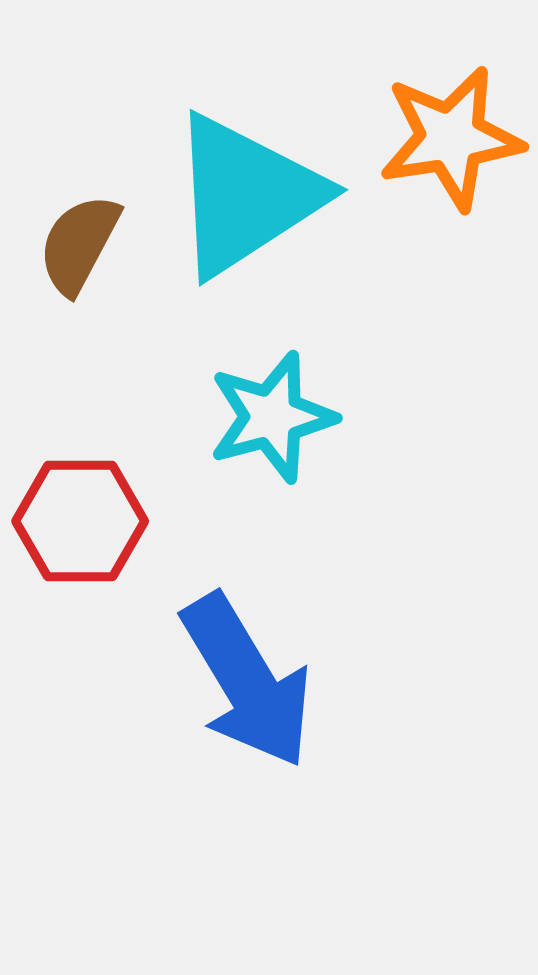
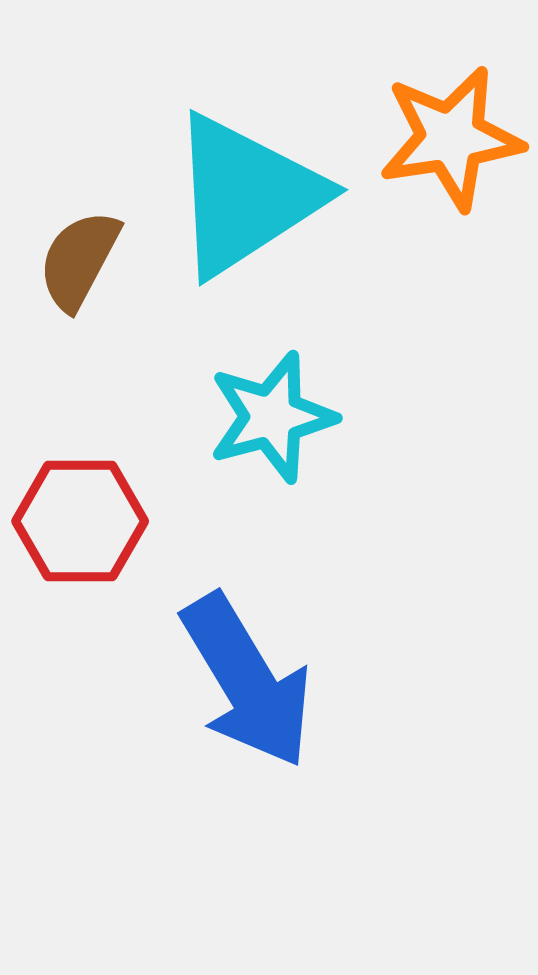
brown semicircle: moved 16 px down
